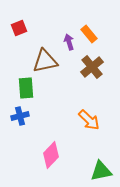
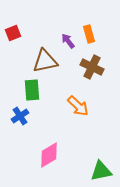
red square: moved 6 px left, 5 px down
orange rectangle: rotated 24 degrees clockwise
purple arrow: moved 1 px left, 1 px up; rotated 21 degrees counterclockwise
brown cross: rotated 25 degrees counterclockwise
green rectangle: moved 6 px right, 2 px down
blue cross: rotated 18 degrees counterclockwise
orange arrow: moved 11 px left, 14 px up
pink diamond: moved 2 px left; rotated 16 degrees clockwise
